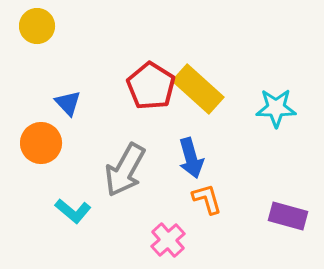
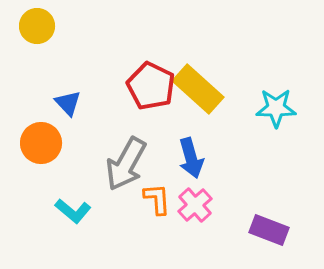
red pentagon: rotated 6 degrees counterclockwise
gray arrow: moved 1 px right, 6 px up
orange L-shape: moved 50 px left; rotated 12 degrees clockwise
purple rectangle: moved 19 px left, 14 px down; rotated 6 degrees clockwise
pink cross: moved 27 px right, 35 px up
